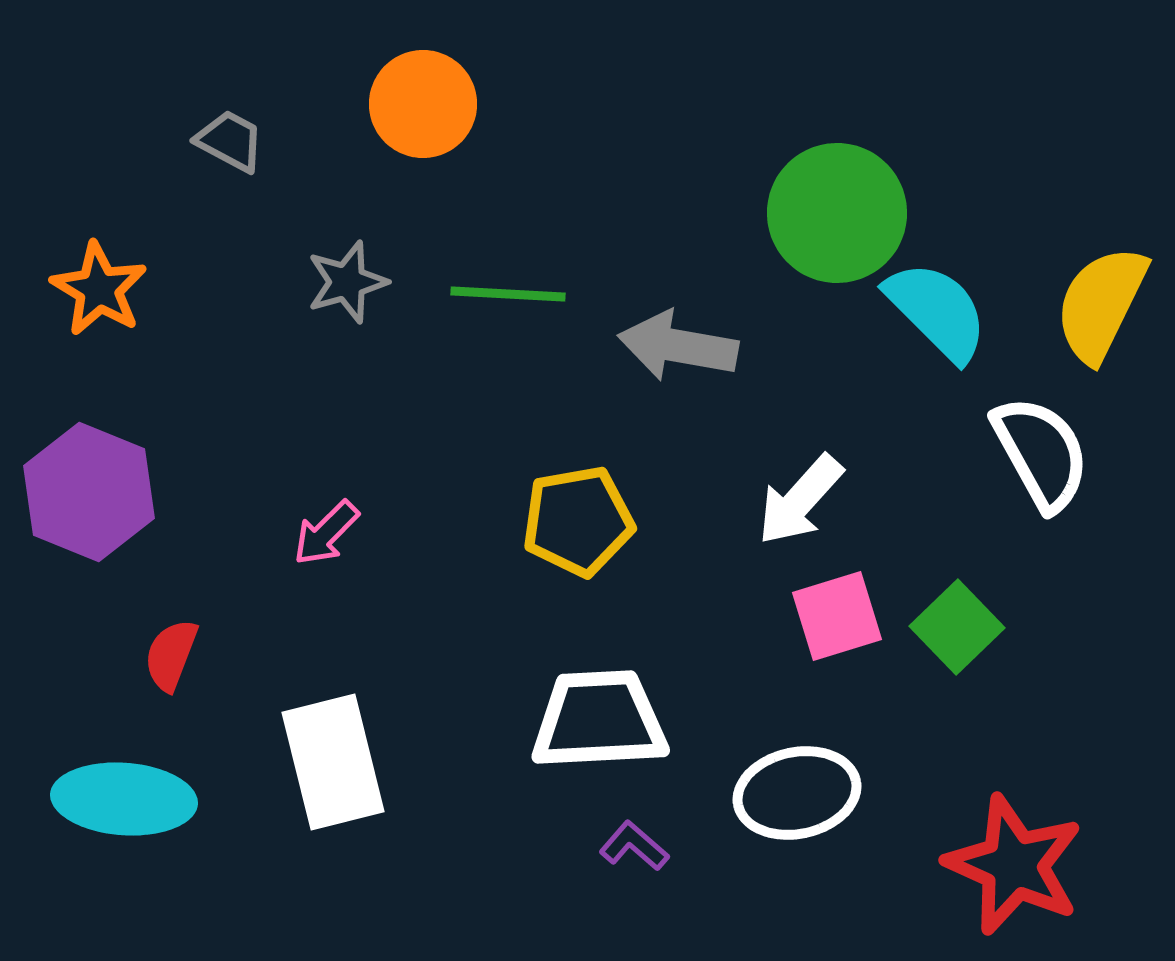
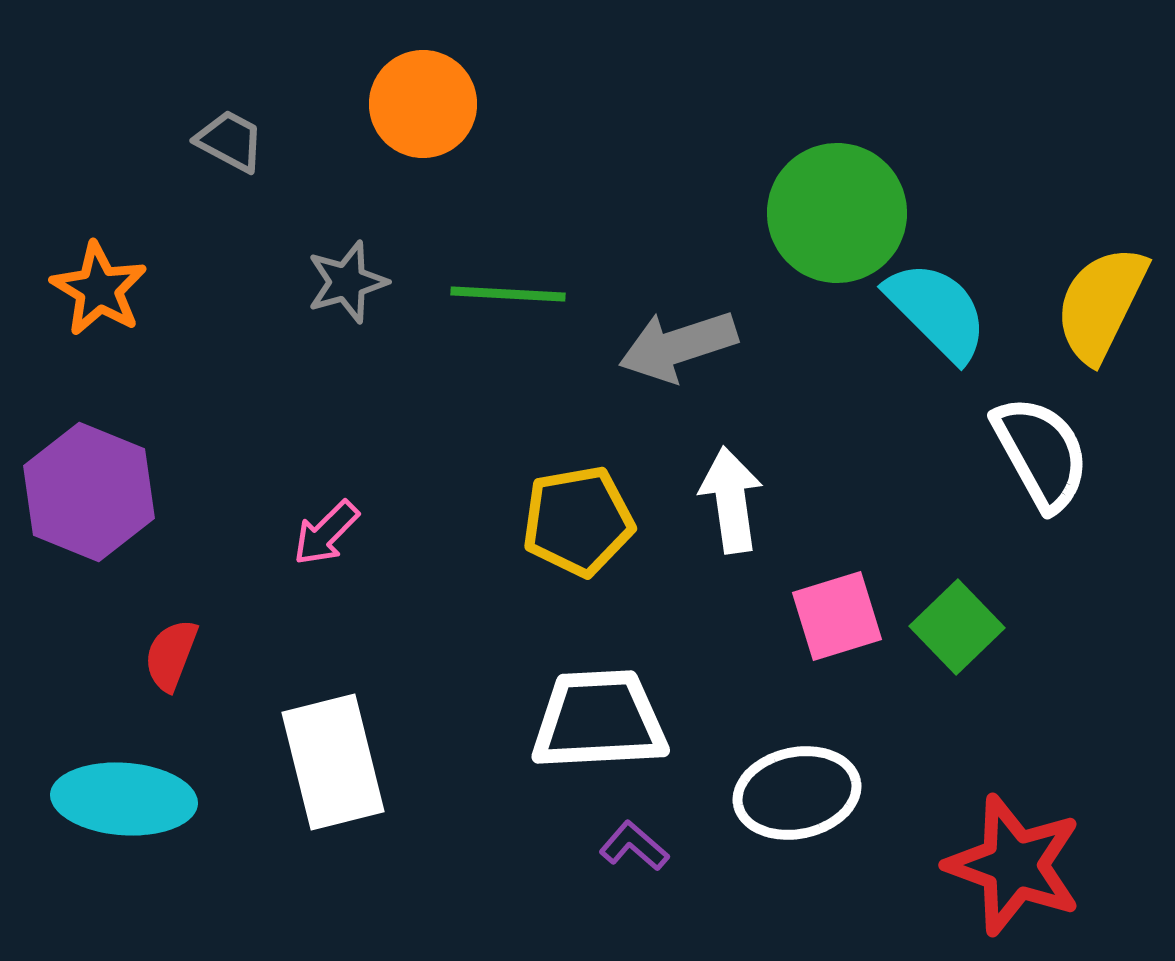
gray arrow: rotated 28 degrees counterclockwise
white arrow: moved 69 px left; rotated 130 degrees clockwise
red star: rotated 4 degrees counterclockwise
